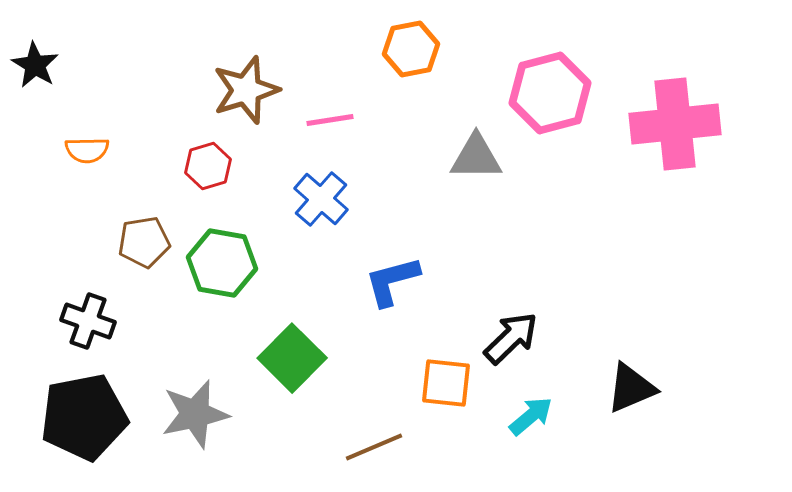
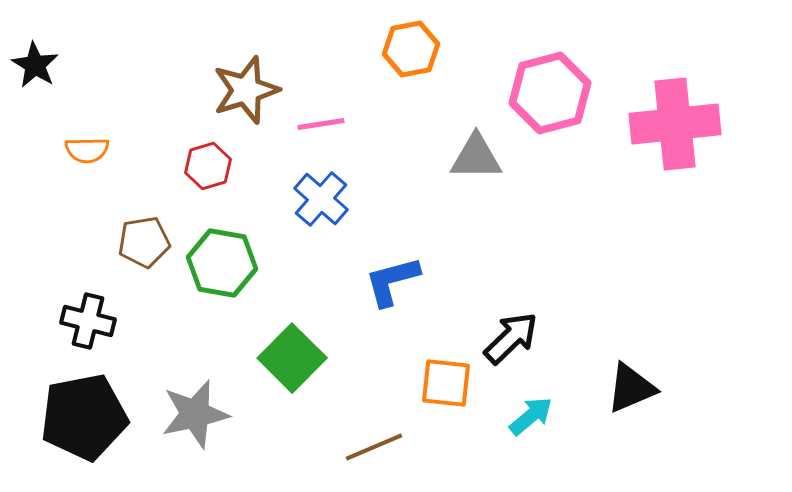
pink line: moved 9 px left, 4 px down
black cross: rotated 6 degrees counterclockwise
